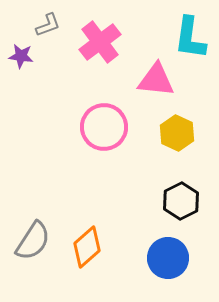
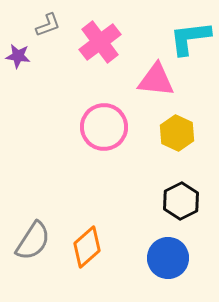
cyan L-shape: rotated 75 degrees clockwise
purple star: moved 3 px left
